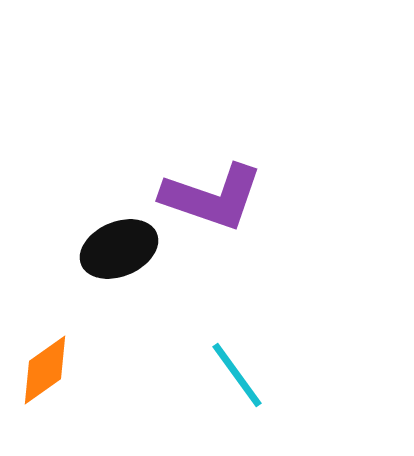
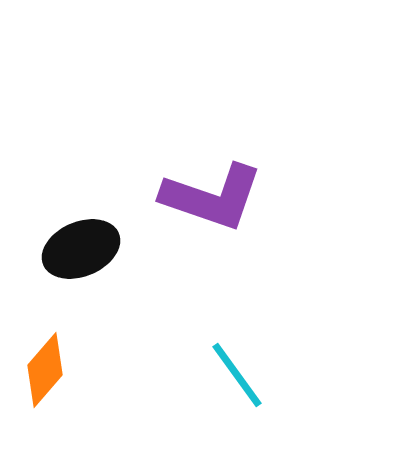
black ellipse: moved 38 px left
orange diamond: rotated 14 degrees counterclockwise
